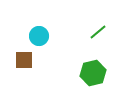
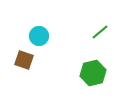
green line: moved 2 px right
brown square: rotated 18 degrees clockwise
